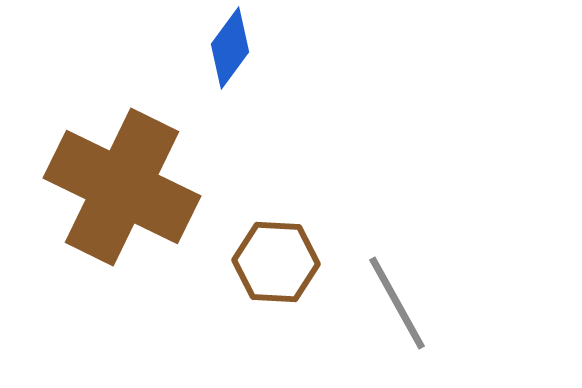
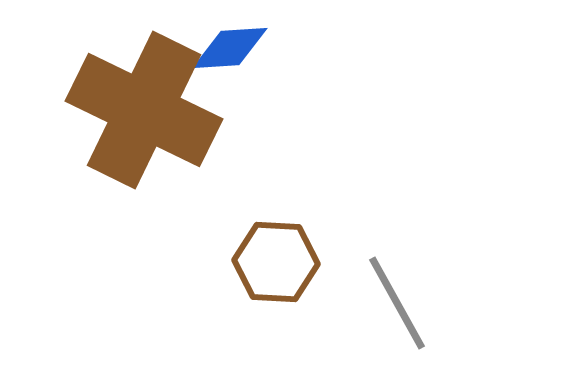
blue diamond: rotated 50 degrees clockwise
brown cross: moved 22 px right, 77 px up
